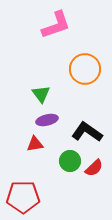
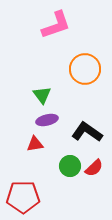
green triangle: moved 1 px right, 1 px down
green circle: moved 5 px down
